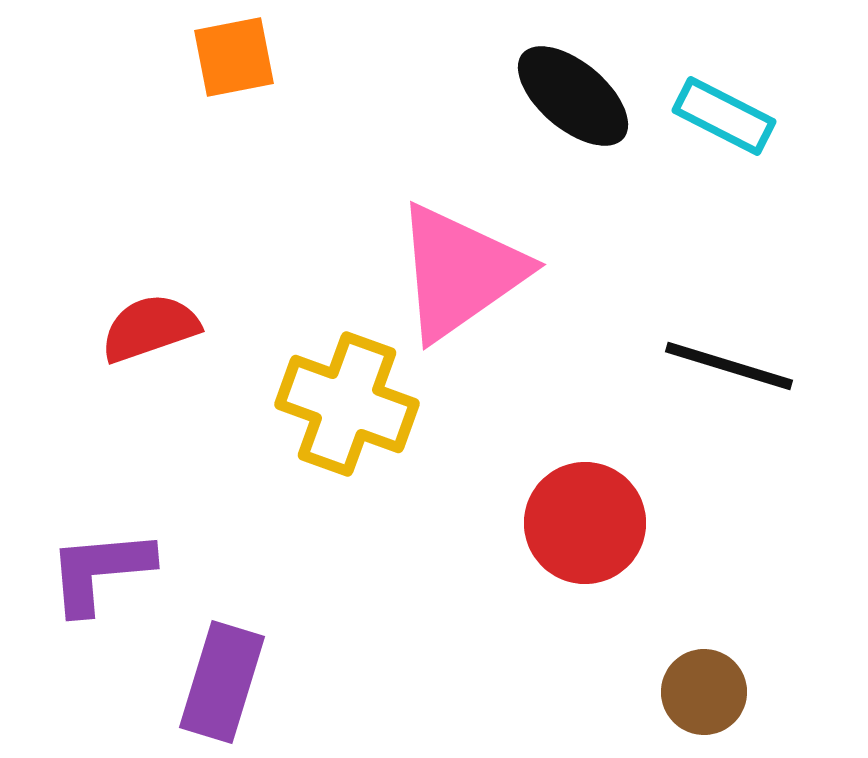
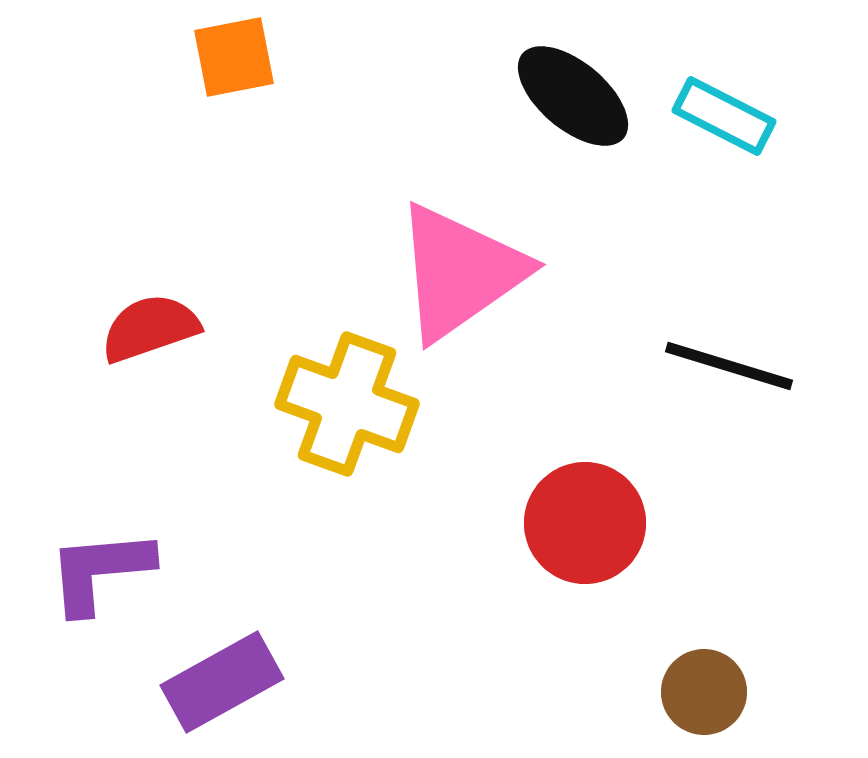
purple rectangle: rotated 44 degrees clockwise
